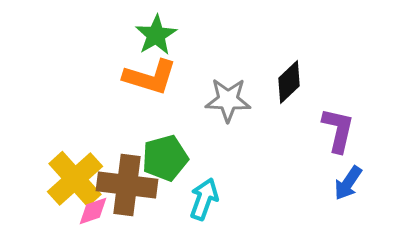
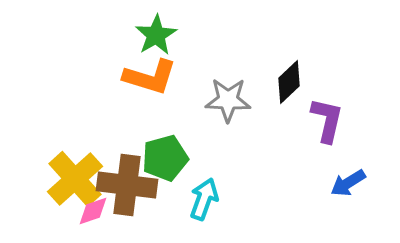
purple L-shape: moved 11 px left, 10 px up
blue arrow: rotated 24 degrees clockwise
